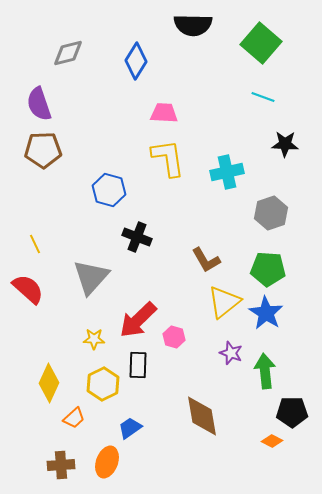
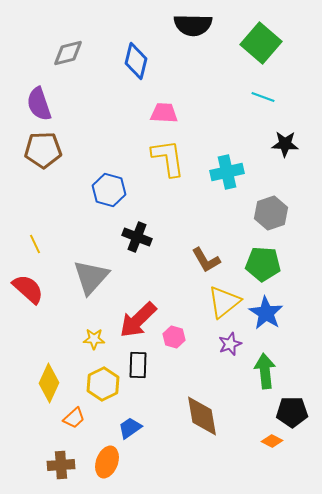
blue diamond: rotated 18 degrees counterclockwise
green pentagon: moved 5 px left, 5 px up
purple star: moved 1 px left, 9 px up; rotated 30 degrees clockwise
